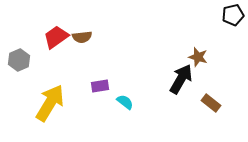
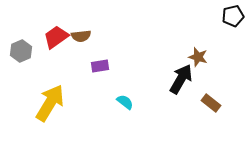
black pentagon: moved 1 px down
brown semicircle: moved 1 px left, 1 px up
gray hexagon: moved 2 px right, 9 px up
purple rectangle: moved 20 px up
